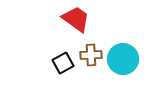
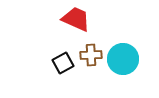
red trapezoid: rotated 12 degrees counterclockwise
